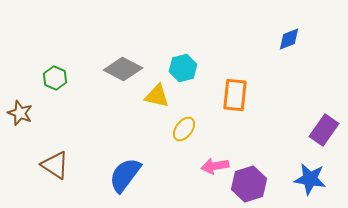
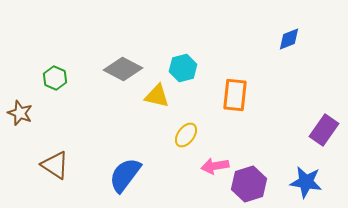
yellow ellipse: moved 2 px right, 6 px down
blue star: moved 4 px left, 3 px down
